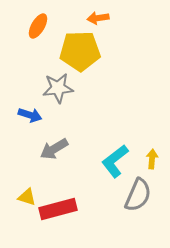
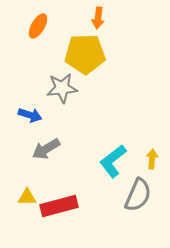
orange arrow: rotated 75 degrees counterclockwise
yellow pentagon: moved 5 px right, 3 px down
gray star: moved 4 px right
gray arrow: moved 8 px left
cyan L-shape: moved 2 px left
yellow triangle: rotated 18 degrees counterclockwise
red rectangle: moved 1 px right, 3 px up
